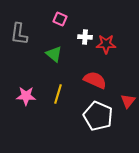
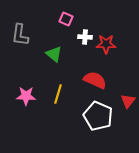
pink square: moved 6 px right
gray L-shape: moved 1 px right, 1 px down
